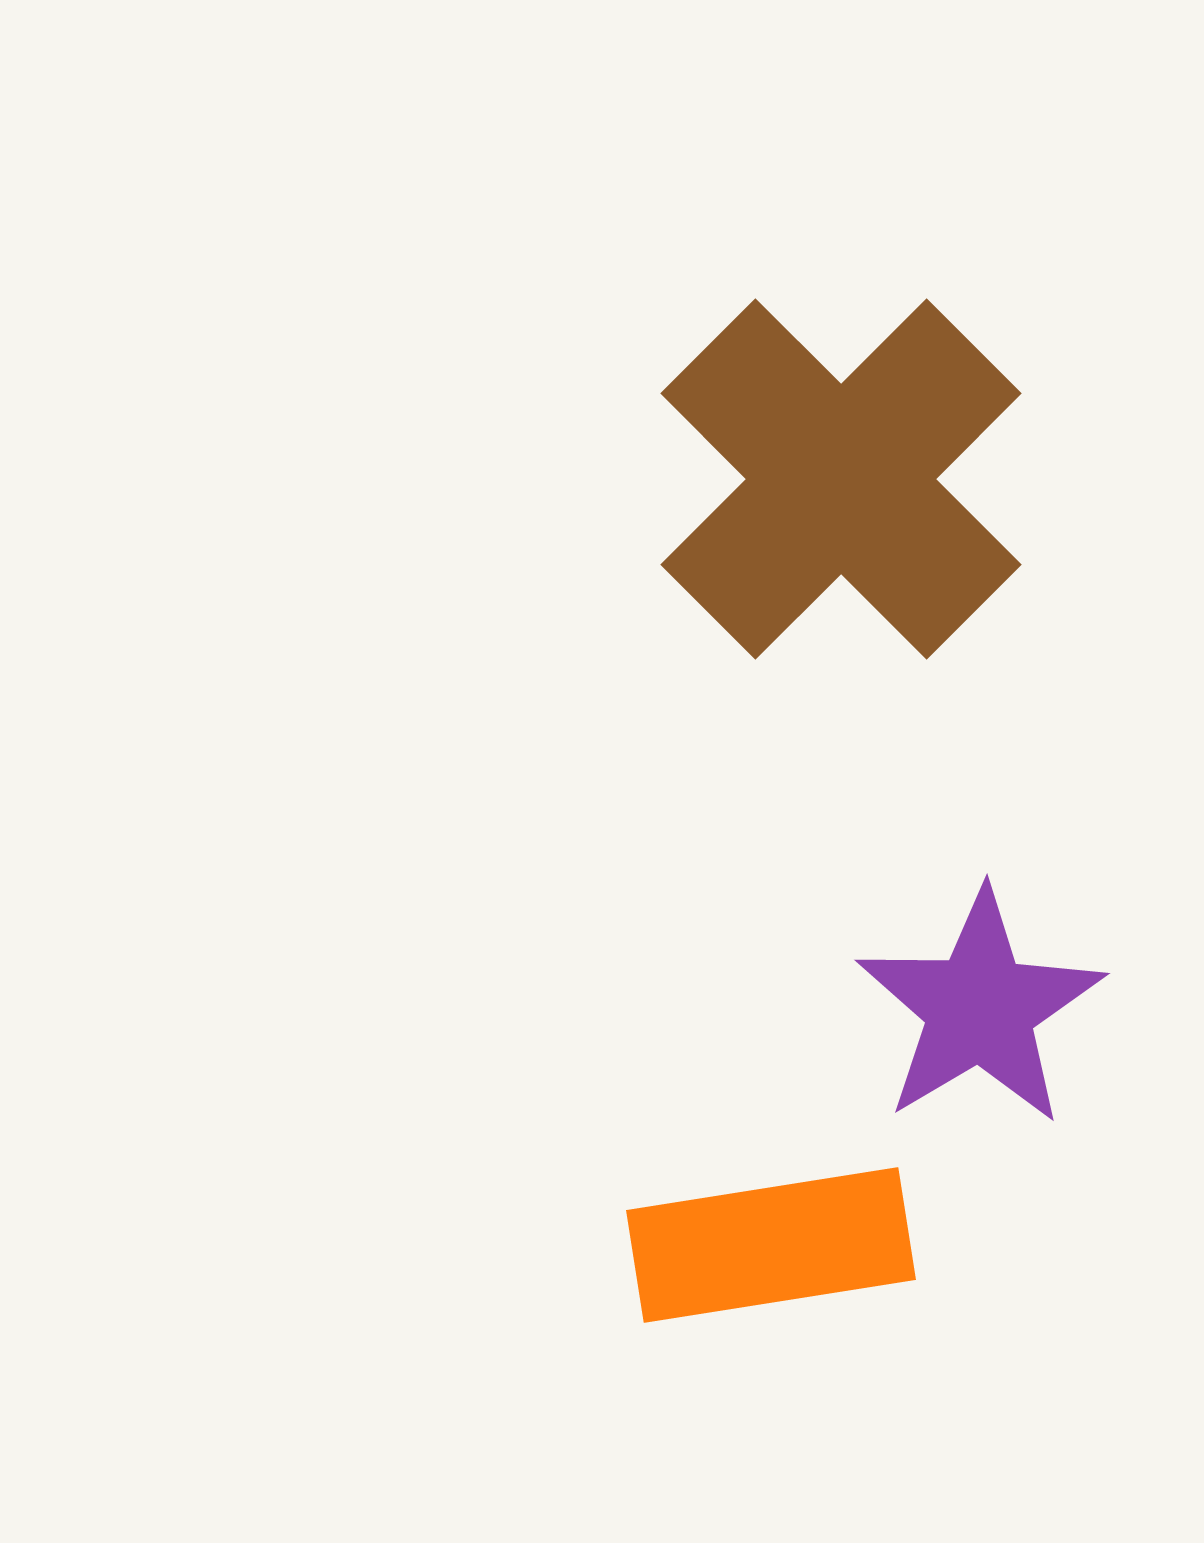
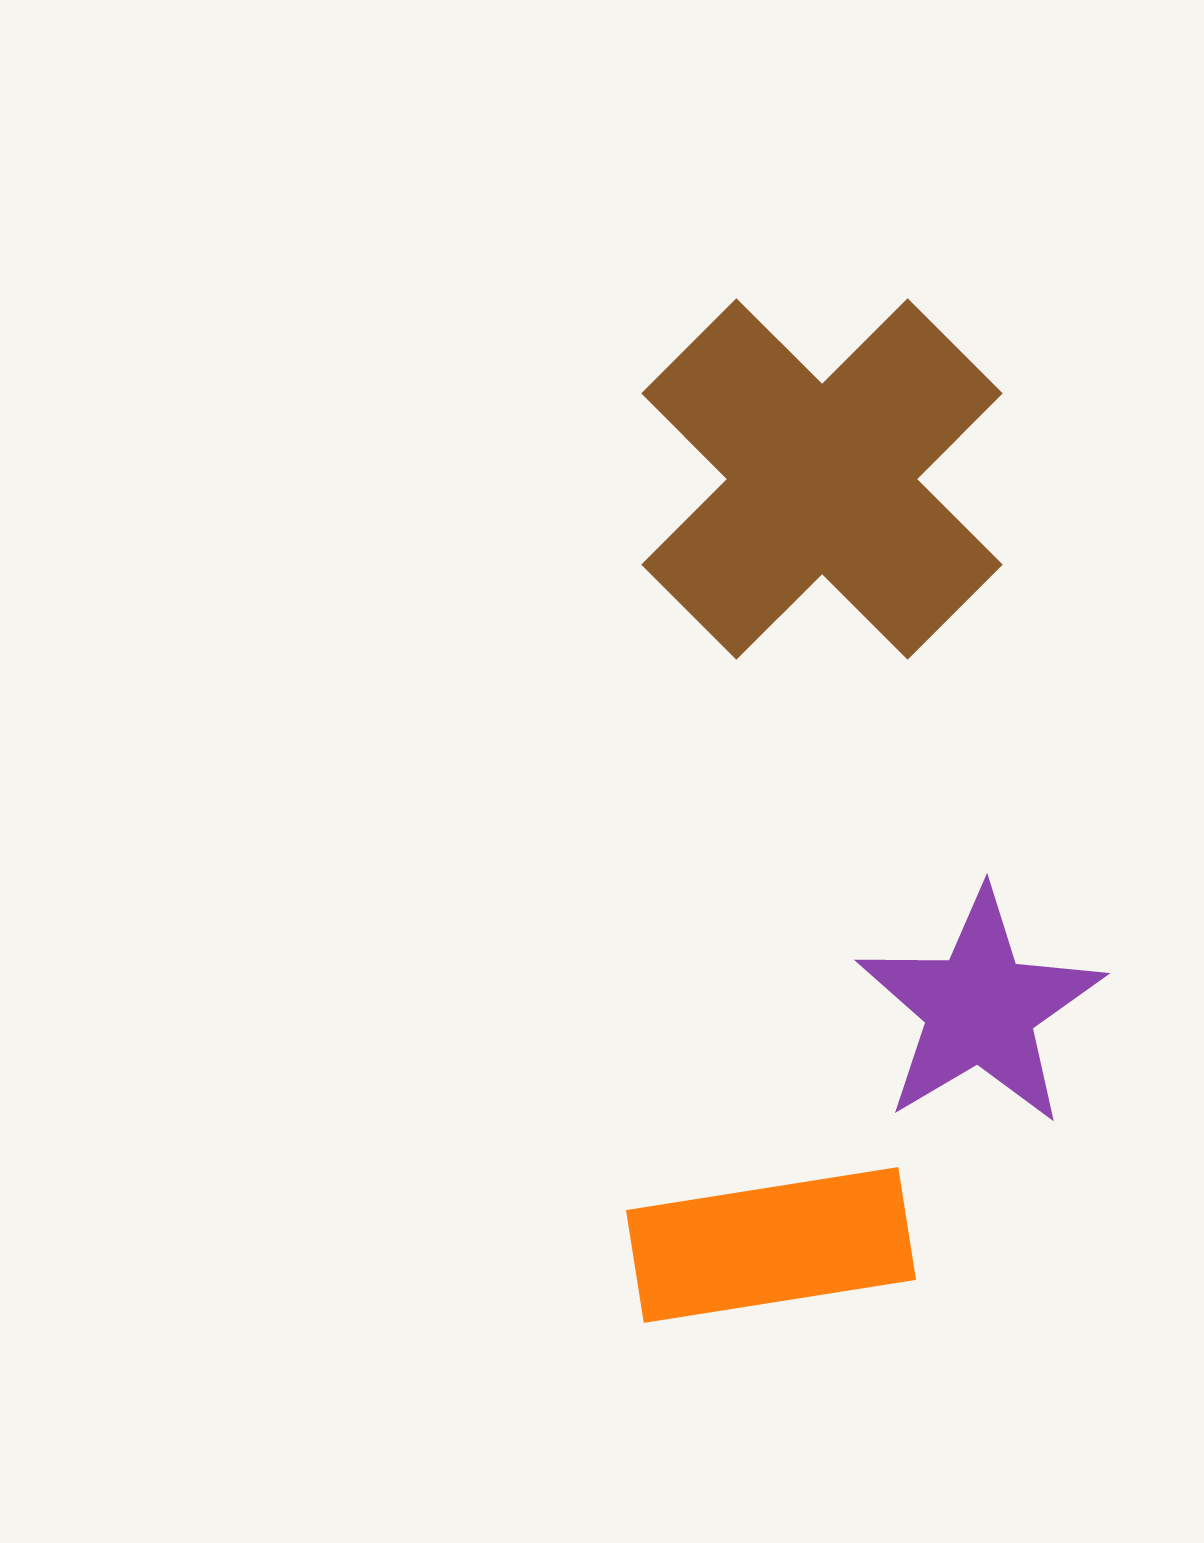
brown cross: moved 19 px left
